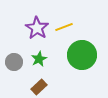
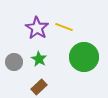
yellow line: rotated 42 degrees clockwise
green circle: moved 2 px right, 2 px down
green star: rotated 14 degrees counterclockwise
